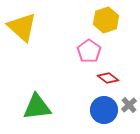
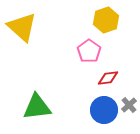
red diamond: rotated 45 degrees counterclockwise
